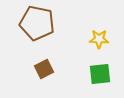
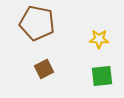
green square: moved 2 px right, 2 px down
